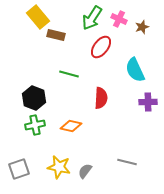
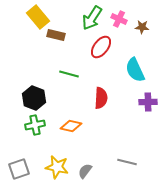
brown star: rotated 24 degrees clockwise
yellow star: moved 2 px left
